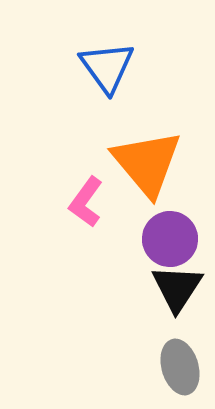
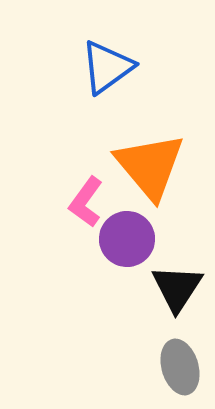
blue triangle: rotated 30 degrees clockwise
orange triangle: moved 3 px right, 3 px down
purple circle: moved 43 px left
